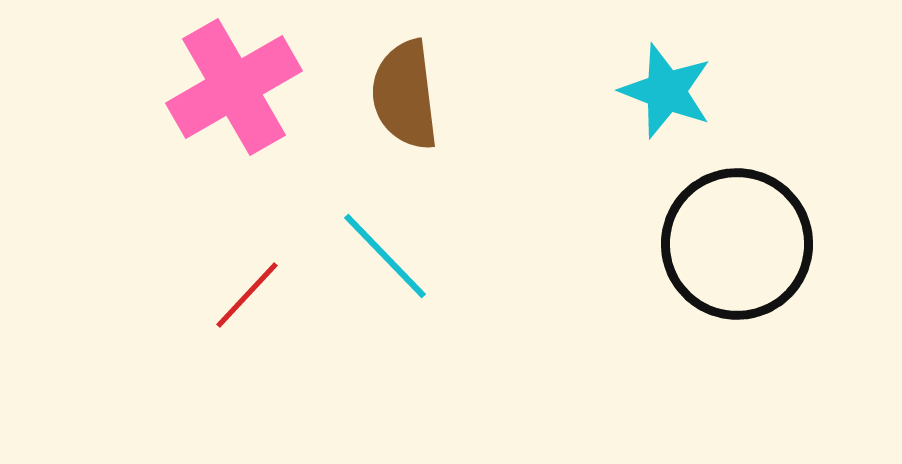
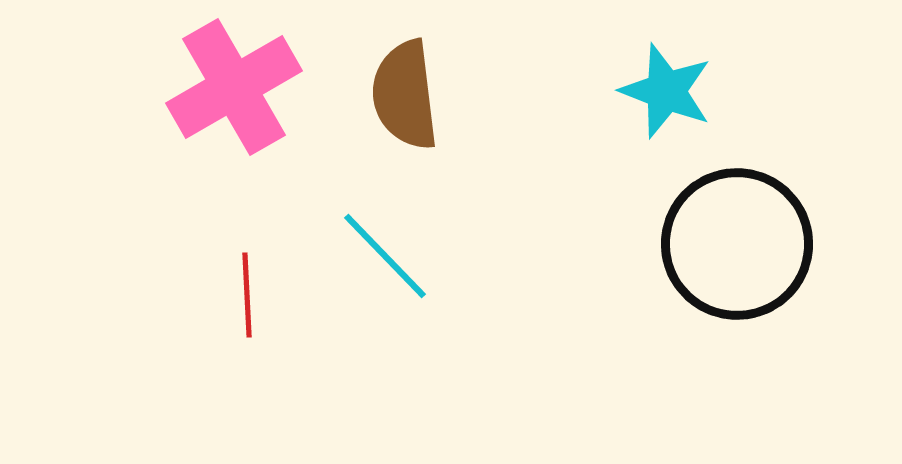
red line: rotated 46 degrees counterclockwise
